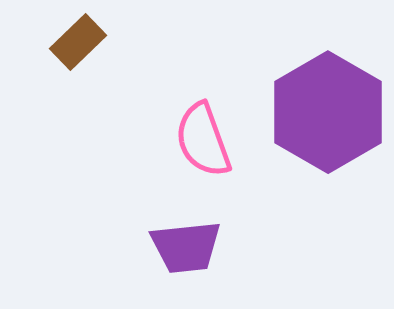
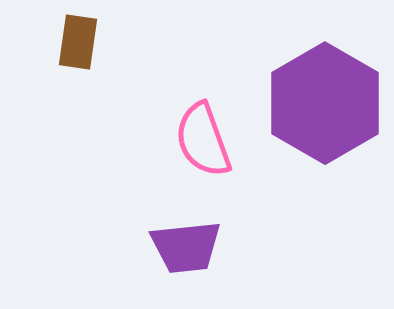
brown rectangle: rotated 38 degrees counterclockwise
purple hexagon: moved 3 px left, 9 px up
